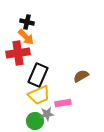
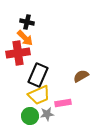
orange arrow: moved 1 px left, 1 px down
green circle: moved 5 px left, 5 px up
